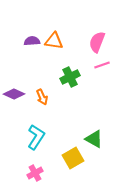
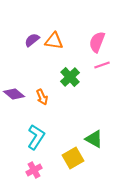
purple semicircle: moved 1 px up; rotated 35 degrees counterclockwise
green cross: rotated 18 degrees counterclockwise
purple diamond: rotated 15 degrees clockwise
pink cross: moved 1 px left, 3 px up
